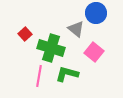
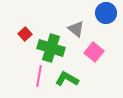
blue circle: moved 10 px right
green L-shape: moved 5 px down; rotated 15 degrees clockwise
